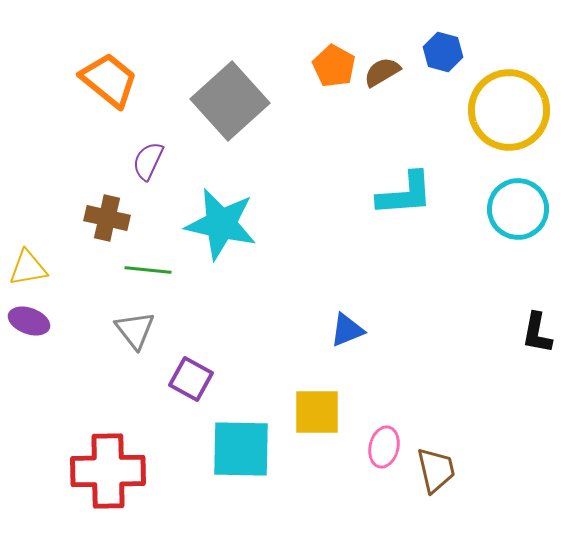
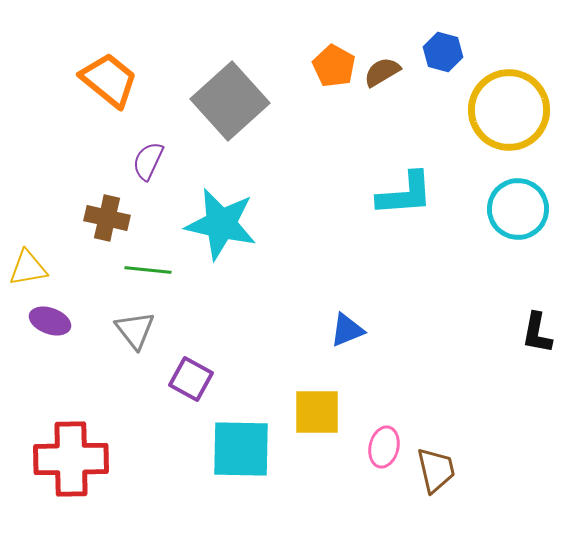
purple ellipse: moved 21 px right
red cross: moved 37 px left, 12 px up
